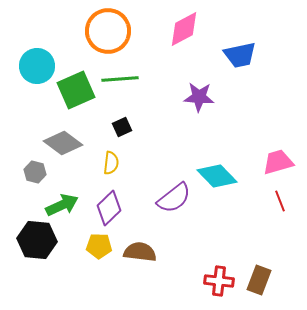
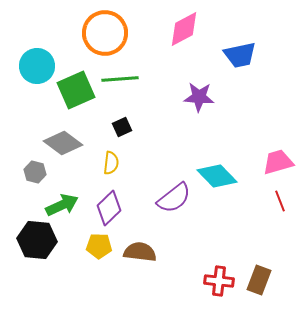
orange circle: moved 3 px left, 2 px down
